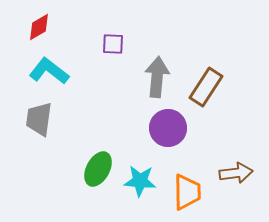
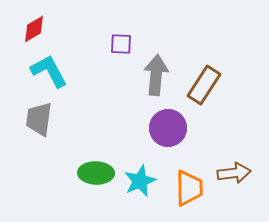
red diamond: moved 5 px left, 2 px down
purple square: moved 8 px right
cyan L-shape: rotated 24 degrees clockwise
gray arrow: moved 1 px left, 2 px up
brown rectangle: moved 2 px left, 2 px up
green ellipse: moved 2 px left, 4 px down; rotated 64 degrees clockwise
brown arrow: moved 2 px left
cyan star: rotated 28 degrees counterclockwise
orange trapezoid: moved 2 px right, 4 px up
